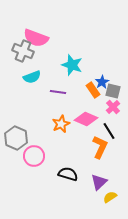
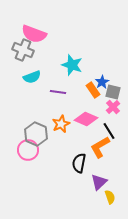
pink semicircle: moved 2 px left, 4 px up
gray cross: moved 1 px up
gray square: moved 1 px down
gray hexagon: moved 20 px right, 4 px up
orange L-shape: rotated 145 degrees counterclockwise
pink circle: moved 6 px left, 6 px up
black semicircle: moved 11 px right, 11 px up; rotated 96 degrees counterclockwise
yellow semicircle: rotated 104 degrees clockwise
